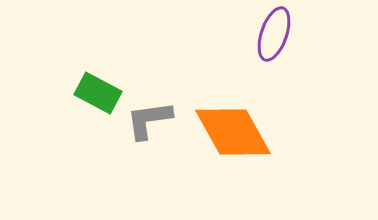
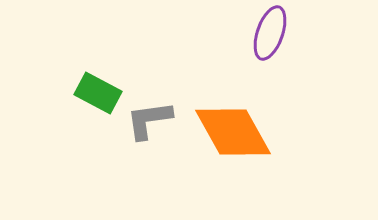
purple ellipse: moved 4 px left, 1 px up
